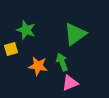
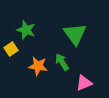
green triangle: rotated 30 degrees counterclockwise
yellow square: rotated 16 degrees counterclockwise
green arrow: rotated 12 degrees counterclockwise
pink triangle: moved 14 px right
